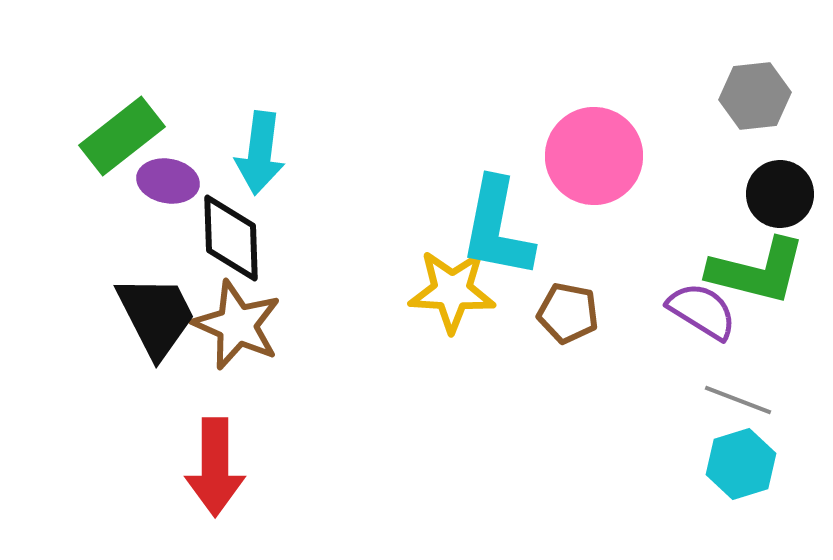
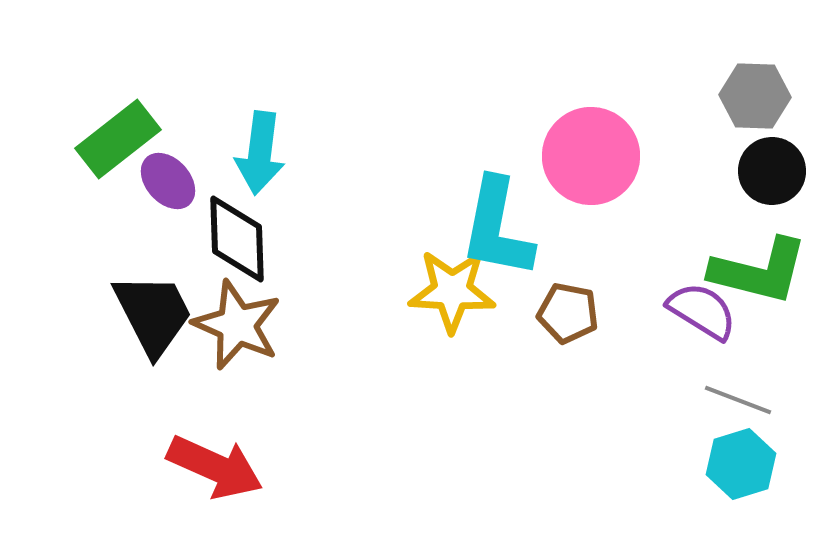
gray hexagon: rotated 8 degrees clockwise
green rectangle: moved 4 px left, 3 px down
pink circle: moved 3 px left
purple ellipse: rotated 38 degrees clockwise
black circle: moved 8 px left, 23 px up
black diamond: moved 6 px right, 1 px down
green L-shape: moved 2 px right
black trapezoid: moved 3 px left, 2 px up
red arrow: rotated 66 degrees counterclockwise
